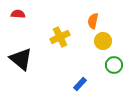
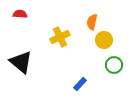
red semicircle: moved 2 px right
orange semicircle: moved 1 px left, 1 px down
yellow circle: moved 1 px right, 1 px up
black triangle: moved 3 px down
